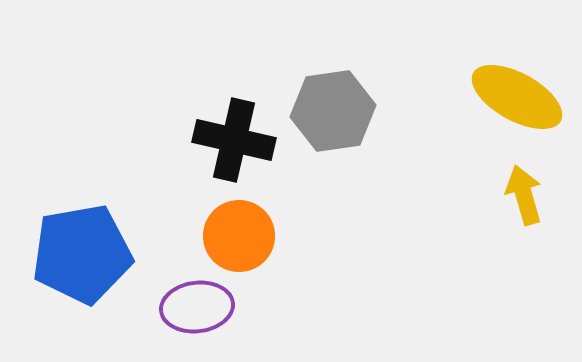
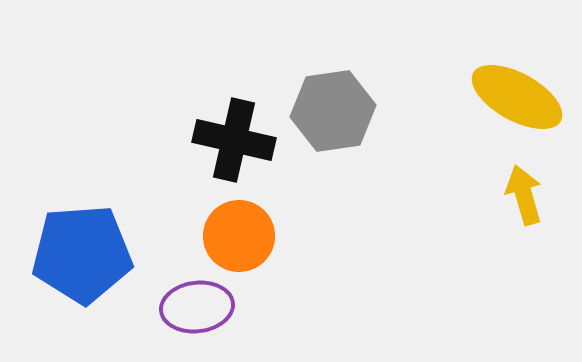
blue pentagon: rotated 6 degrees clockwise
